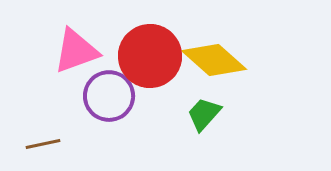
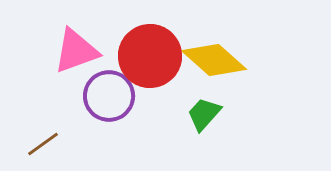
brown line: rotated 24 degrees counterclockwise
